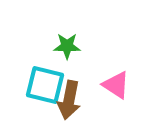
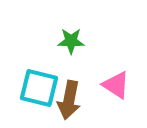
green star: moved 4 px right, 5 px up
cyan square: moved 6 px left, 3 px down
